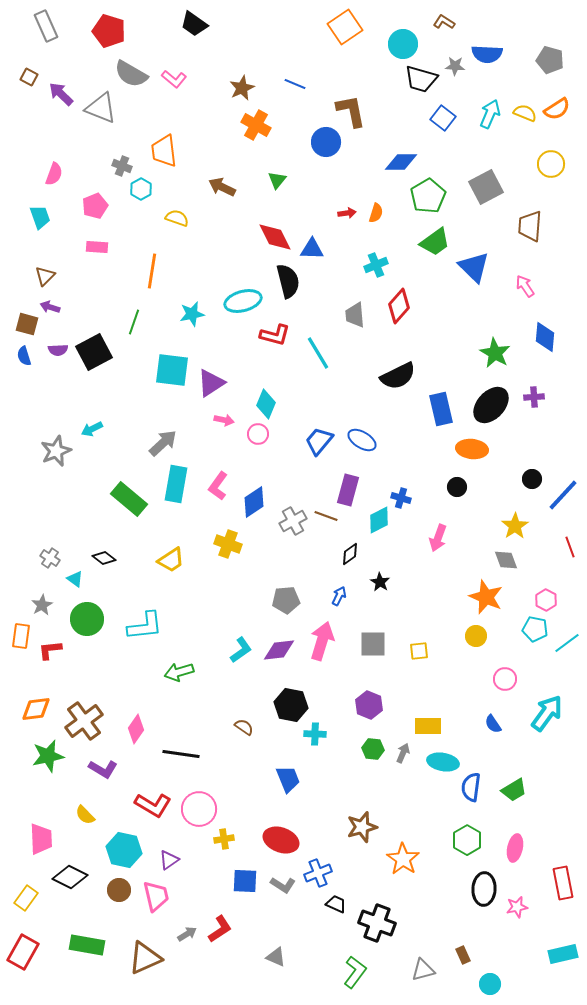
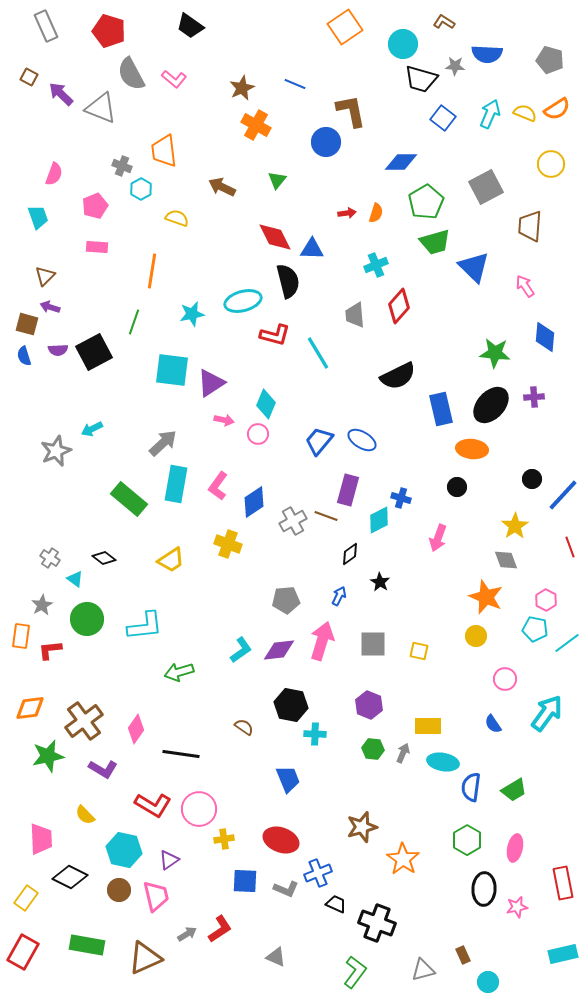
black trapezoid at (194, 24): moved 4 px left, 2 px down
gray semicircle at (131, 74): rotated 32 degrees clockwise
green pentagon at (428, 196): moved 2 px left, 6 px down
cyan trapezoid at (40, 217): moved 2 px left
green trapezoid at (435, 242): rotated 20 degrees clockwise
green star at (495, 353): rotated 24 degrees counterclockwise
yellow square at (419, 651): rotated 18 degrees clockwise
orange diamond at (36, 709): moved 6 px left, 1 px up
gray L-shape at (283, 885): moved 3 px right, 4 px down; rotated 10 degrees counterclockwise
cyan circle at (490, 984): moved 2 px left, 2 px up
